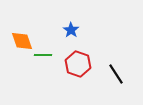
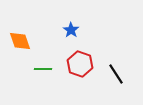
orange diamond: moved 2 px left
green line: moved 14 px down
red hexagon: moved 2 px right
